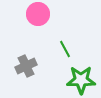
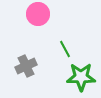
green star: moved 3 px up
